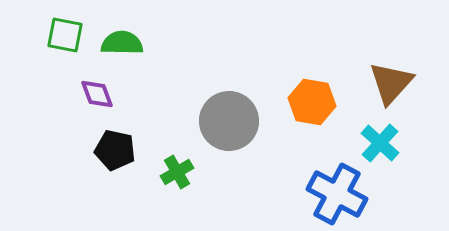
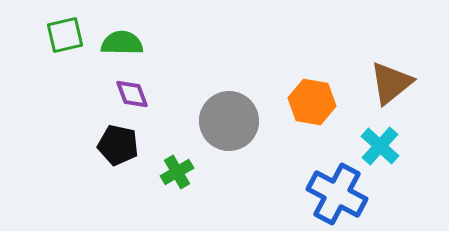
green square: rotated 24 degrees counterclockwise
brown triangle: rotated 9 degrees clockwise
purple diamond: moved 35 px right
cyan cross: moved 3 px down
black pentagon: moved 3 px right, 5 px up
